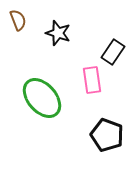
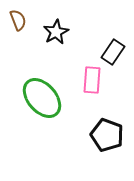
black star: moved 2 px left, 1 px up; rotated 25 degrees clockwise
pink rectangle: rotated 12 degrees clockwise
